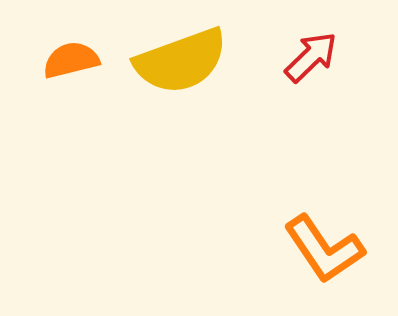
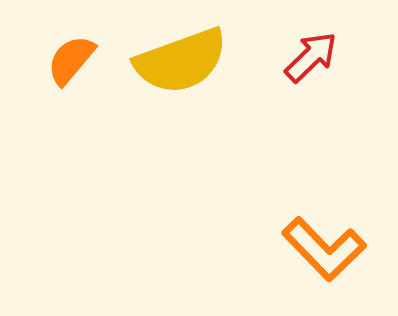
orange semicircle: rotated 36 degrees counterclockwise
orange L-shape: rotated 10 degrees counterclockwise
